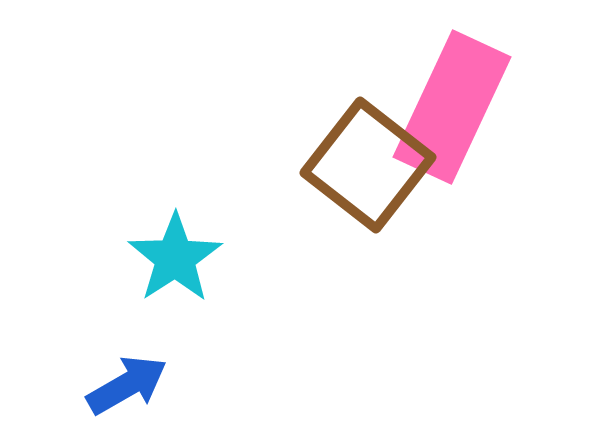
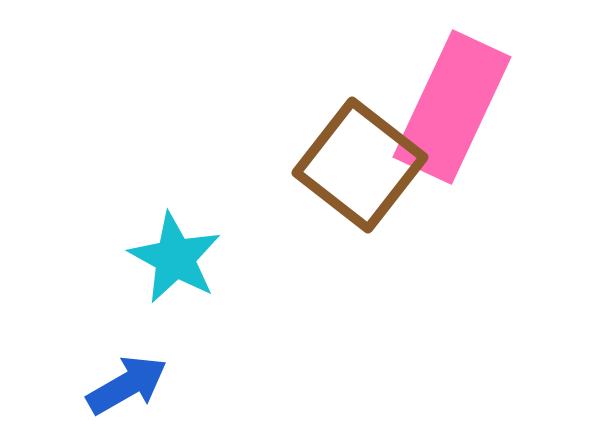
brown square: moved 8 px left
cyan star: rotated 10 degrees counterclockwise
